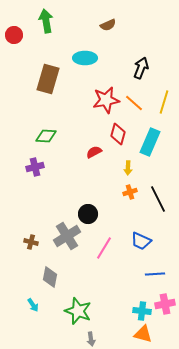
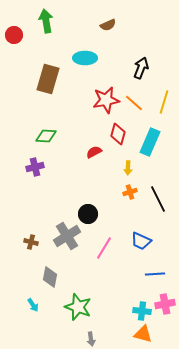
green star: moved 4 px up
